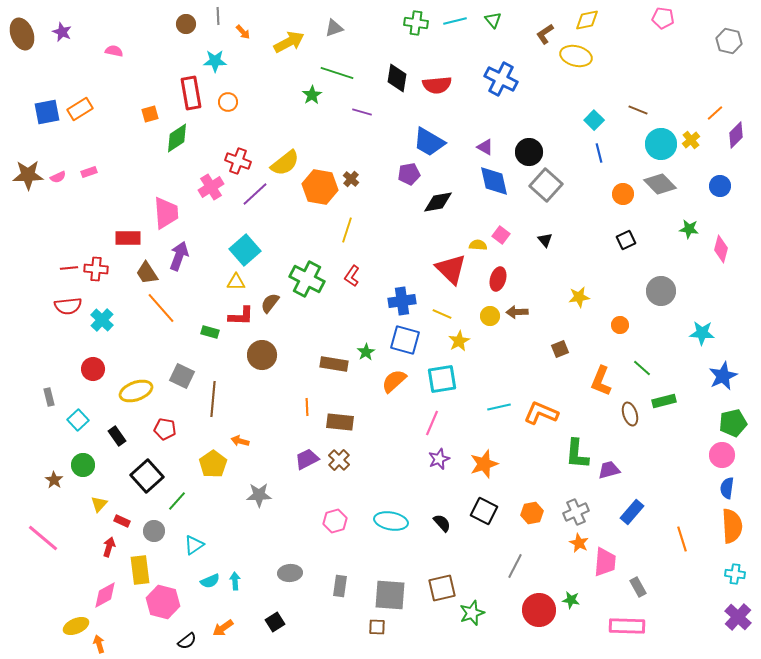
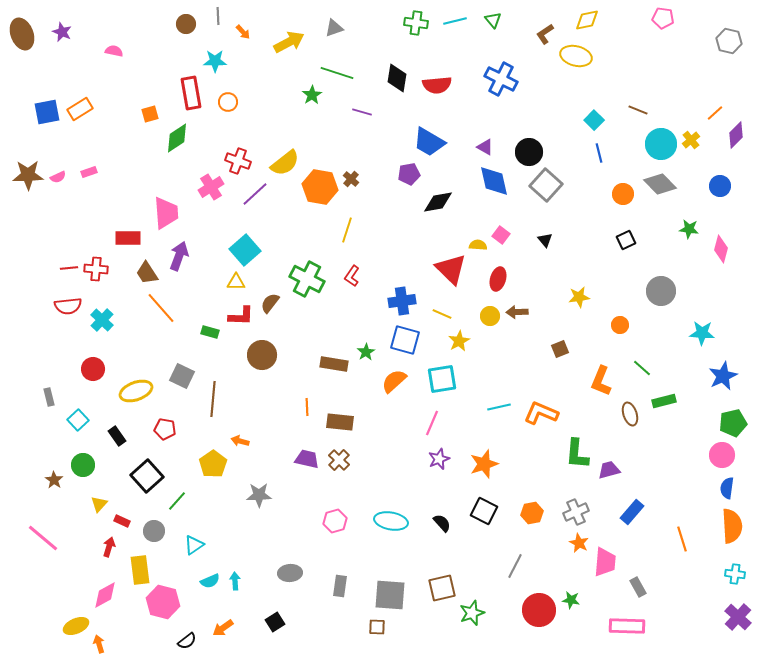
purple trapezoid at (307, 459): rotated 40 degrees clockwise
